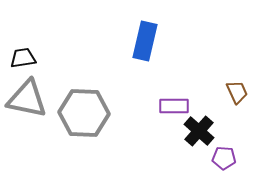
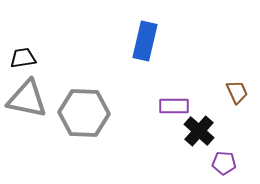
purple pentagon: moved 5 px down
